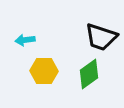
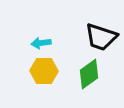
cyan arrow: moved 16 px right, 3 px down
